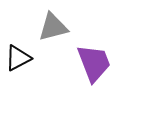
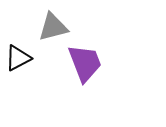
purple trapezoid: moved 9 px left
